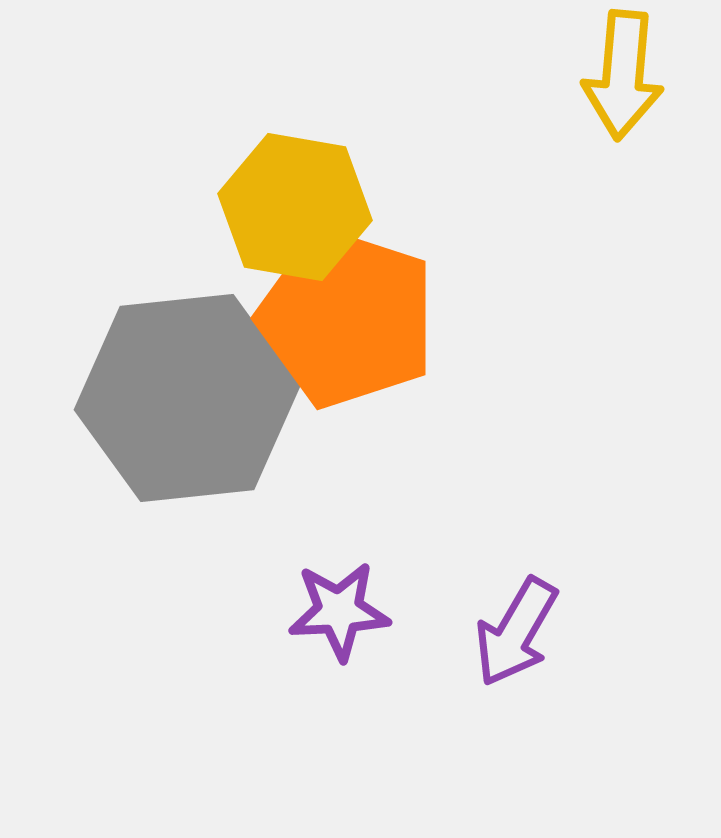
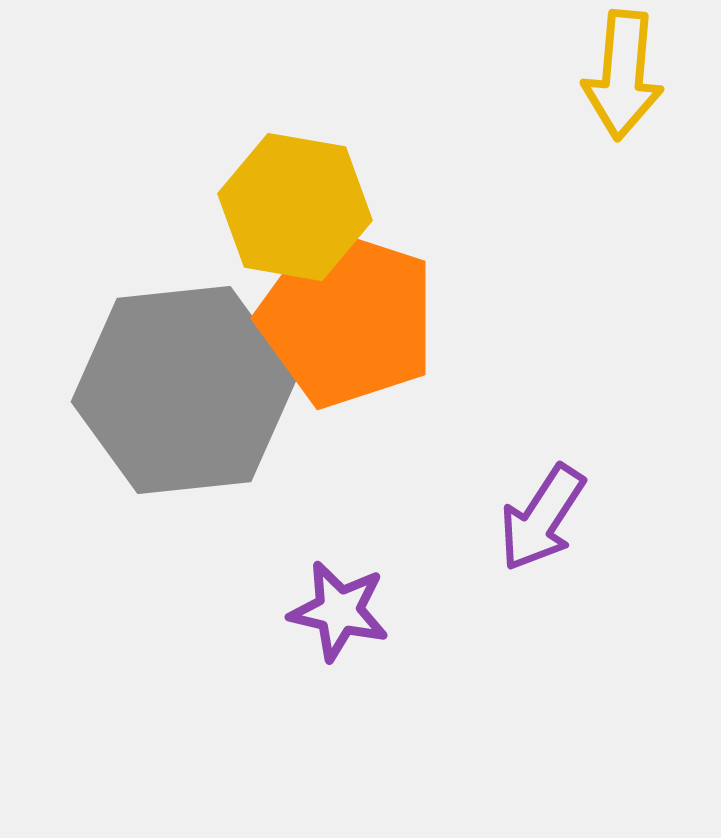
gray hexagon: moved 3 px left, 8 px up
purple star: rotated 16 degrees clockwise
purple arrow: moved 26 px right, 114 px up; rotated 3 degrees clockwise
